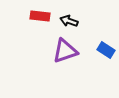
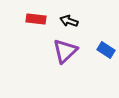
red rectangle: moved 4 px left, 3 px down
purple triangle: rotated 24 degrees counterclockwise
